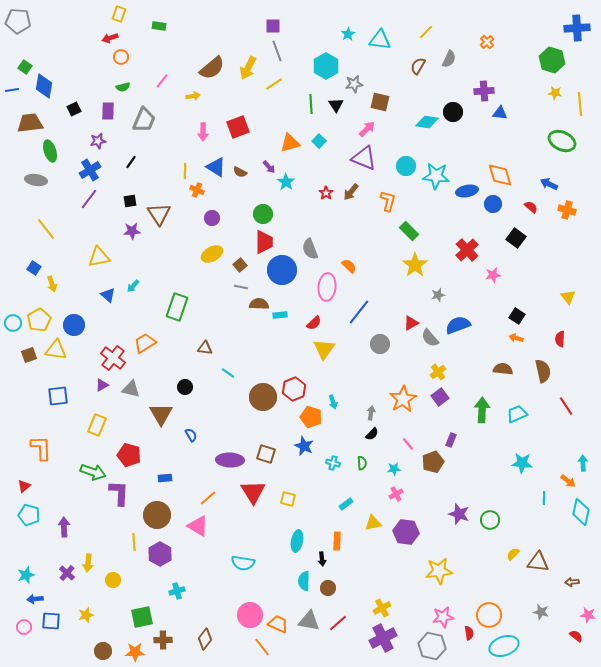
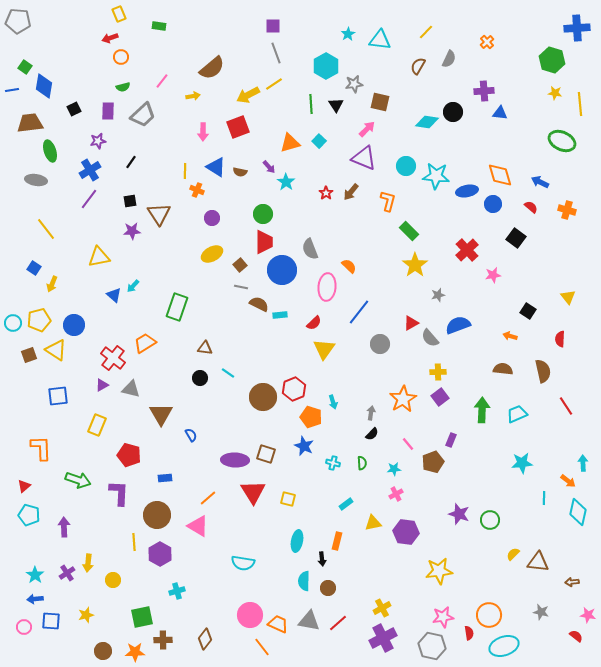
yellow rectangle at (119, 14): rotated 42 degrees counterclockwise
gray line at (277, 51): moved 1 px left, 2 px down
yellow arrow at (248, 68): moved 27 px down; rotated 35 degrees clockwise
gray trapezoid at (144, 120): moved 1 px left, 5 px up; rotated 24 degrees clockwise
brown semicircle at (240, 172): rotated 16 degrees counterclockwise
blue arrow at (549, 184): moved 9 px left, 2 px up
yellow arrow at (52, 284): rotated 42 degrees clockwise
blue triangle at (108, 295): moved 6 px right
brown semicircle at (259, 304): rotated 24 degrees clockwise
black square at (517, 316): moved 11 px right, 5 px up
yellow pentagon at (39, 320): rotated 15 degrees clockwise
orange arrow at (516, 338): moved 6 px left, 2 px up
yellow triangle at (56, 350): rotated 25 degrees clockwise
yellow cross at (438, 372): rotated 35 degrees clockwise
black circle at (185, 387): moved 15 px right, 9 px up
purple ellipse at (230, 460): moved 5 px right
cyan star at (522, 463): rotated 10 degrees counterclockwise
green arrow at (93, 472): moved 15 px left, 8 px down
cyan diamond at (581, 512): moved 3 px left
orange rectangle at (337, 541): rotated 12 degrees clockwise
purple cross at (67, 573): rotated 14 degrees clockwise
cyan star at (26, 575): moved 9 px right; rotated 18 degrees counterclockwise
